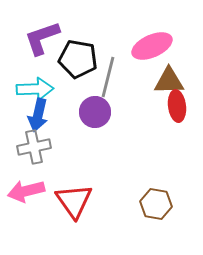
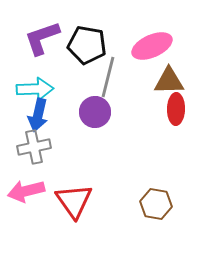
black pentagon: moved 9 px right, 14 px up
red ellipse: moved 1 px left, 3 px down; rotated 8 degrees clockwise
